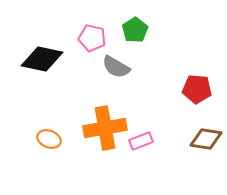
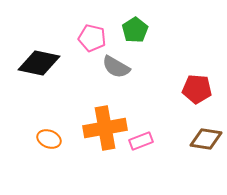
black diamond: moved 3 px left, 4 px down
